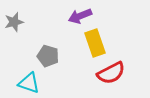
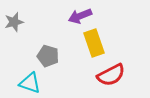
yellow rectangle: moved 1 px left
red semicircle: moved 2 px down
cyan triangle: moved 1 px right
